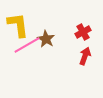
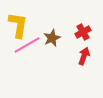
yellow L-shape: rotated 16 degrees clockwise
brown star: moved 6 px right, 1 px up; rotated 18 degrees clockwise
red arrow: moved 1 px left
